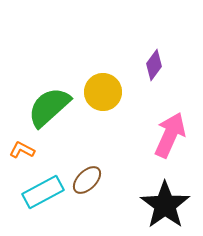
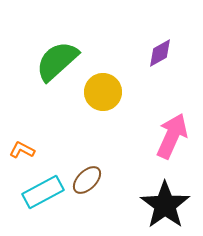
purple diamond: moved 6 px right, 12 px up; rotated 24 degrees clockwise
green semicircle: moved 8 px right, 46 px up
pink arrow: moved 2 px right, 1 px down
